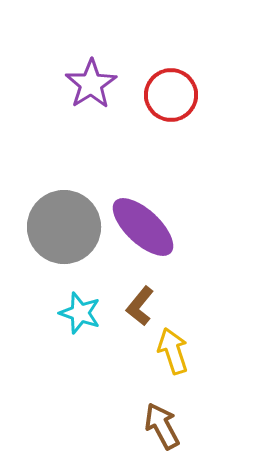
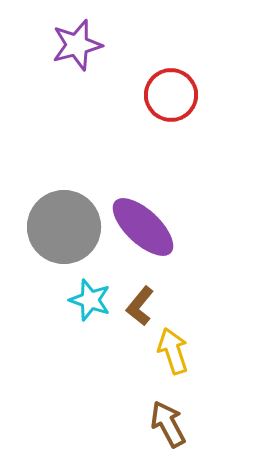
purple star: moved 14 px left, 39 px up; rotated 18 degrees clockwise
cyan star: moved 10 px right, 13 px up
brown arrow: moved 6 px right, 2 px up
